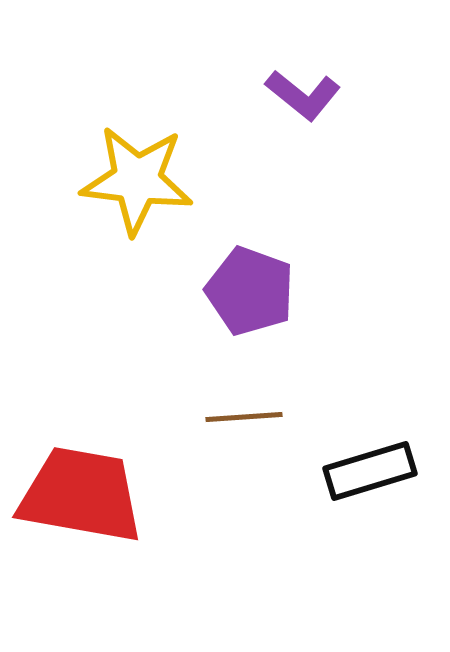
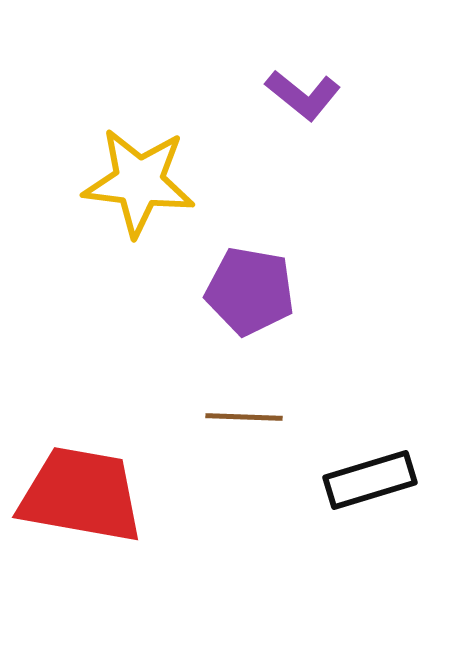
yellow star: moved 2 px right, 2 px down
purple pentagon: rotated 10 degrees counterclockwise
brown line: rotated 6 degrees clockwise
black rectangle: moved 9 px down
